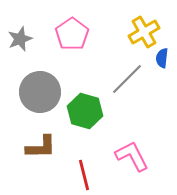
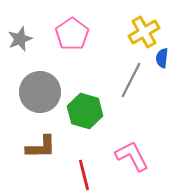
gray line: moved 4 px right, 1 px down; rotated 18 degrees counterclockwise
